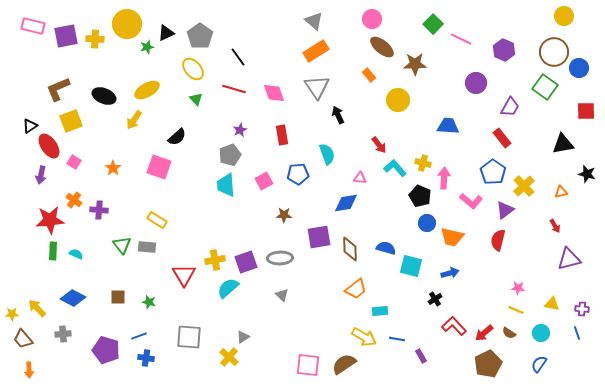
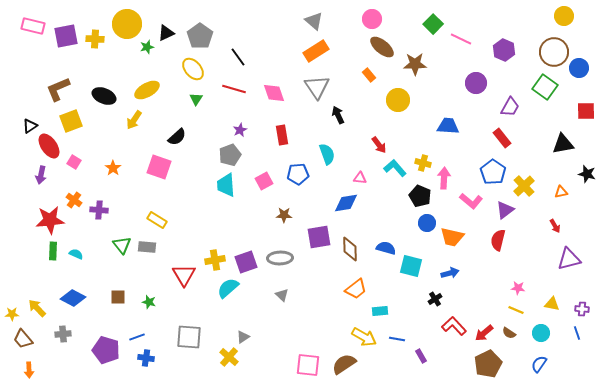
green triangle at (196, 99): rotated 16 degrees clockwise
blue line at (139, 336): moved 2 px left, 1 px down
